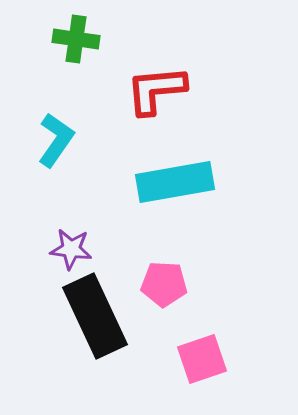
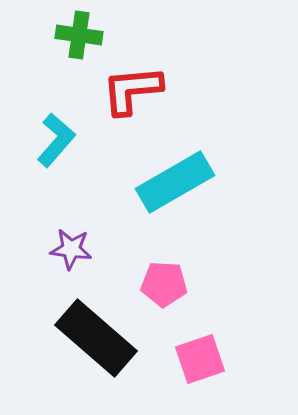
green cross: moved 3 px right, 4 px up
red L-shape: moved 24 px left
cyan L-shape: rotated 6 degrees clockwise
cyan rectangle: rotated 20 degrees counterclockwise
black rectangle: moved 1 px right, 22 px down; rotated 24 degrees counterclockwise
pink square: moved 2 px left
